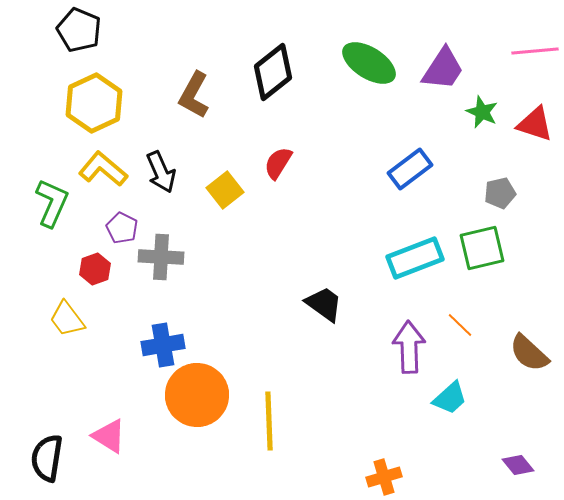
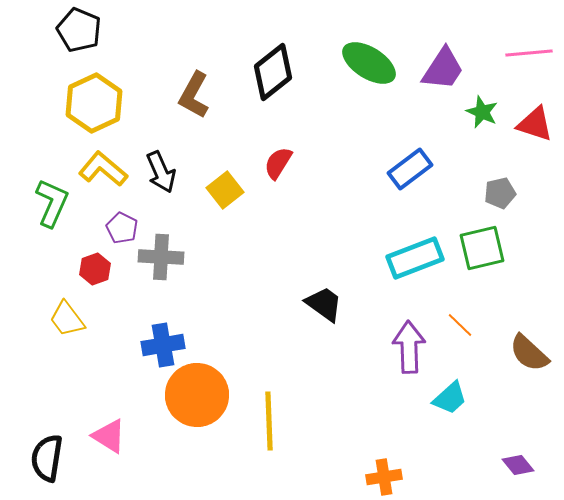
pink line: moved 6 px left, 2 px down
orange cross: rotated 8 degrees clockwise
